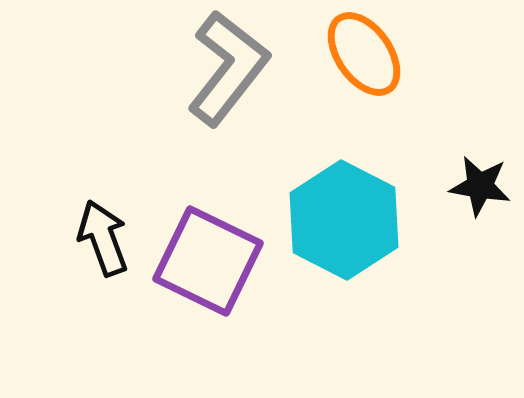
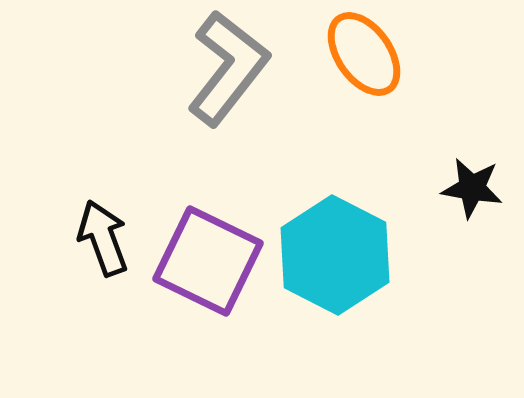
black star: moved 8 px left, 2 px down
cyan hexagon: moved 9 px left, 35 px down
